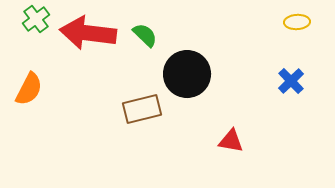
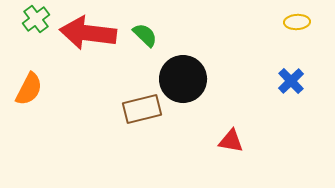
black circle: moved 4 px left, 5 px down
